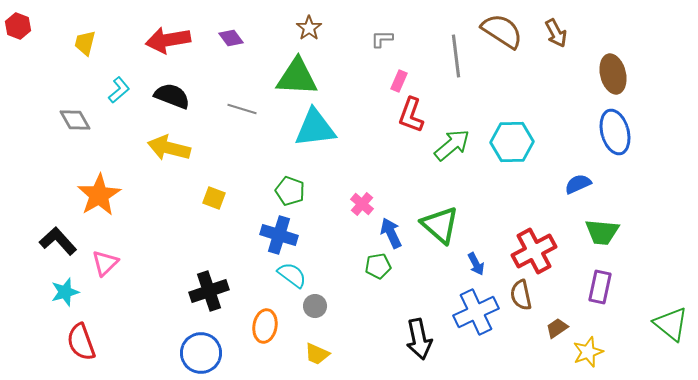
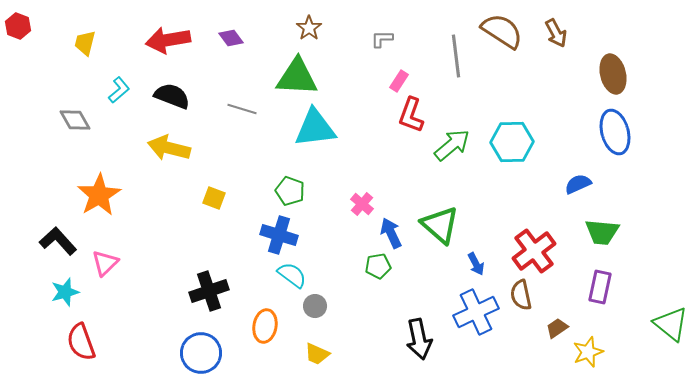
pink rectangle at (399, 81): rotated 10 degrees clockwise
red cross at (534, 251): rotated 9 degrees counterclockwise
